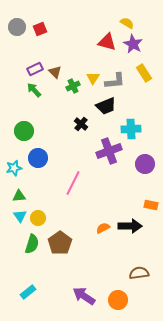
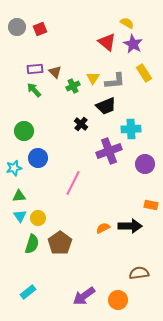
red triangle: rotated 24 degrees clockwise
purple rectangle: rotated 21 degrees clockwise
purple arrow: rotated 70 degrees counterclockwise
